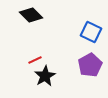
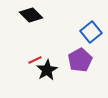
blue square: rotated 25 degrees clockwise
purple pentagon: moved 10 px left, 5 px up
black star: moved 2 px right, 6 px up
